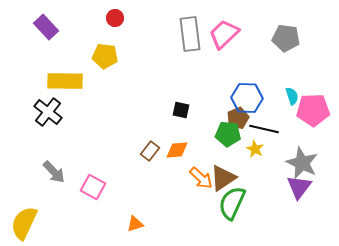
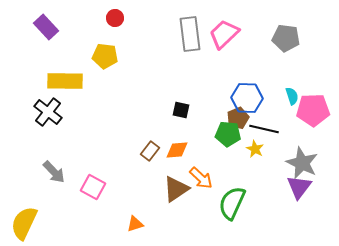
brown triangle: moved 47 px left, 11 px down
